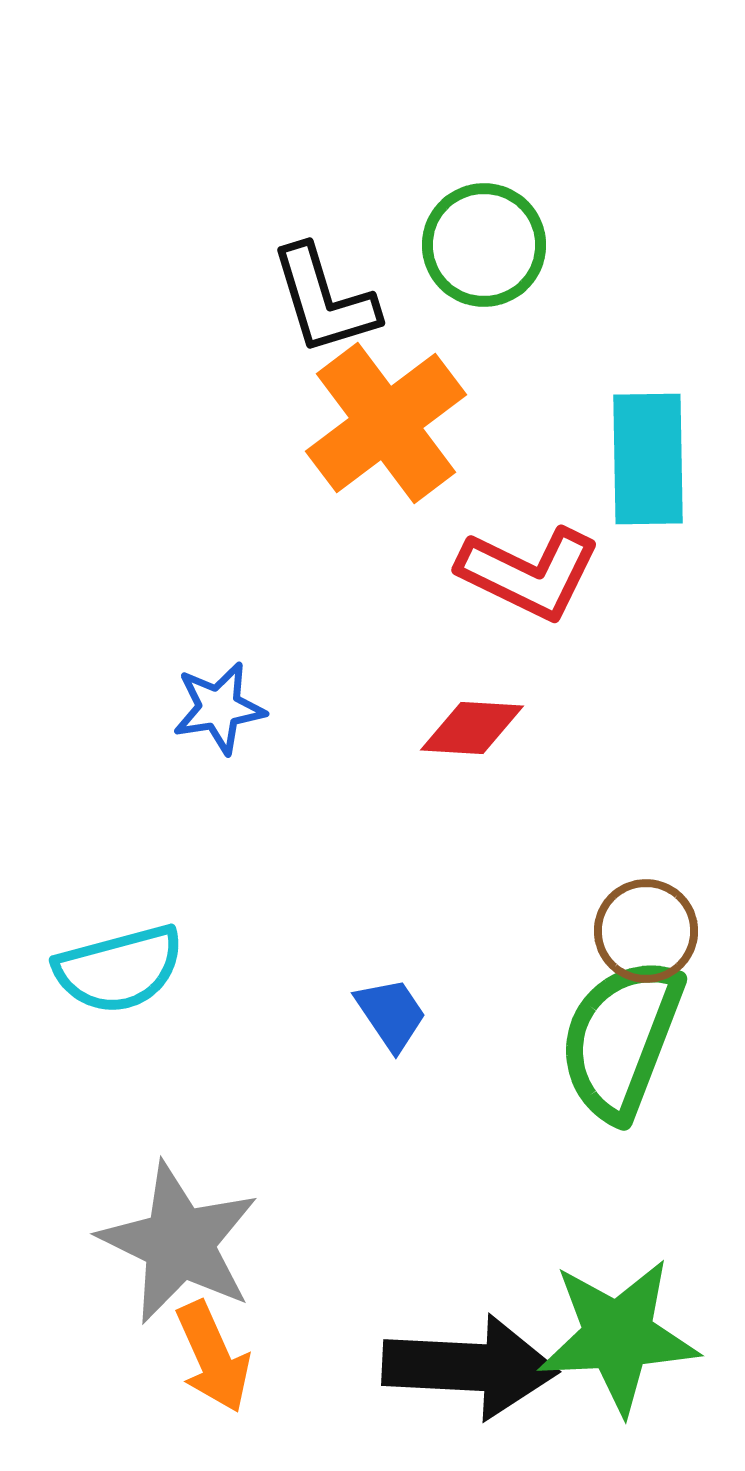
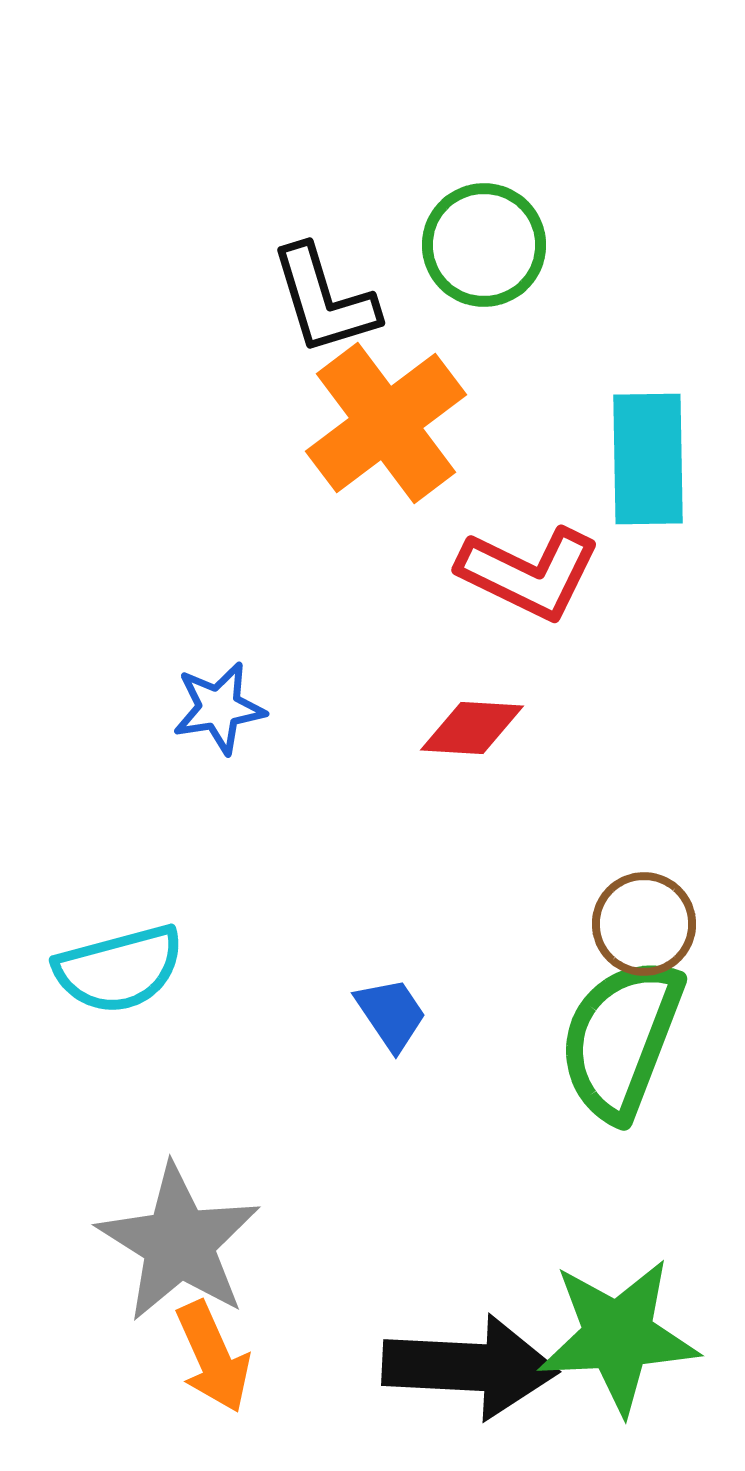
brown circle: moved 2 px left, 7 px up
gray star: rotated 6 degrees clockwise
